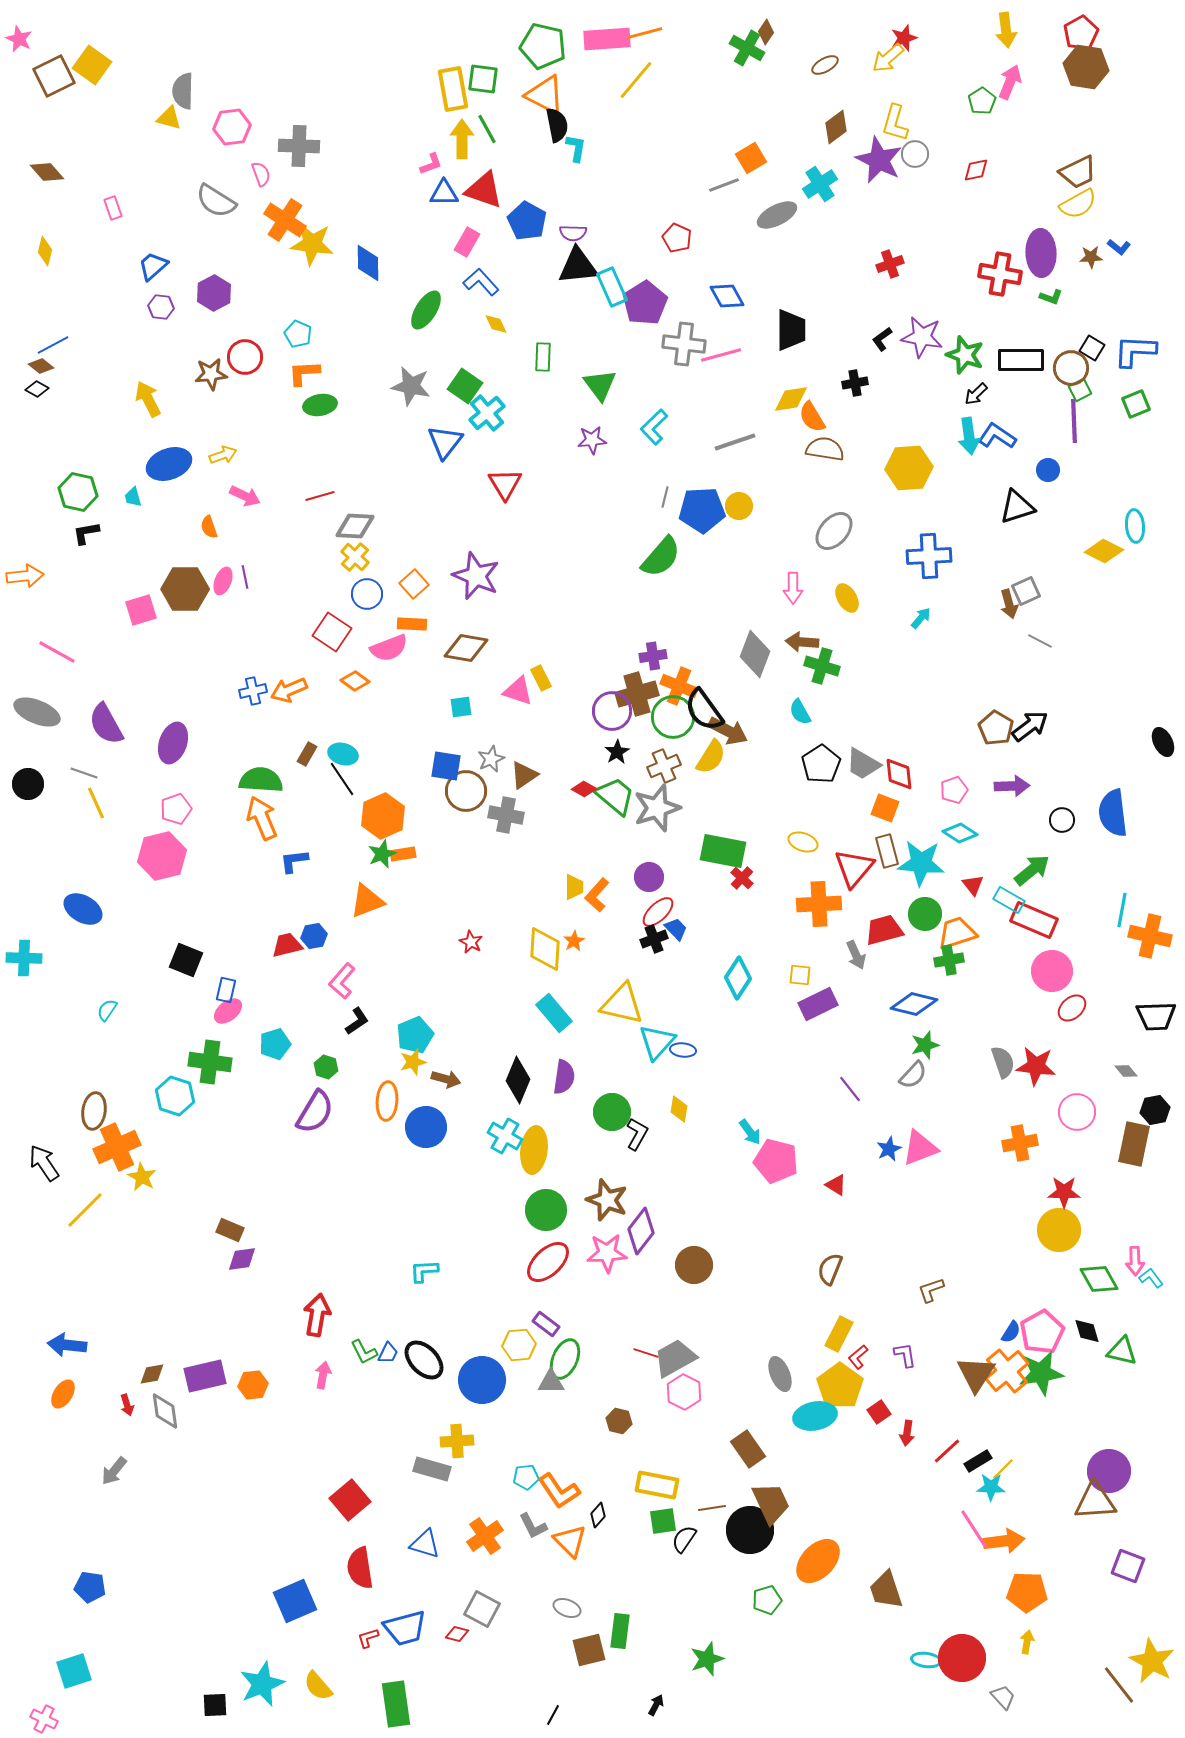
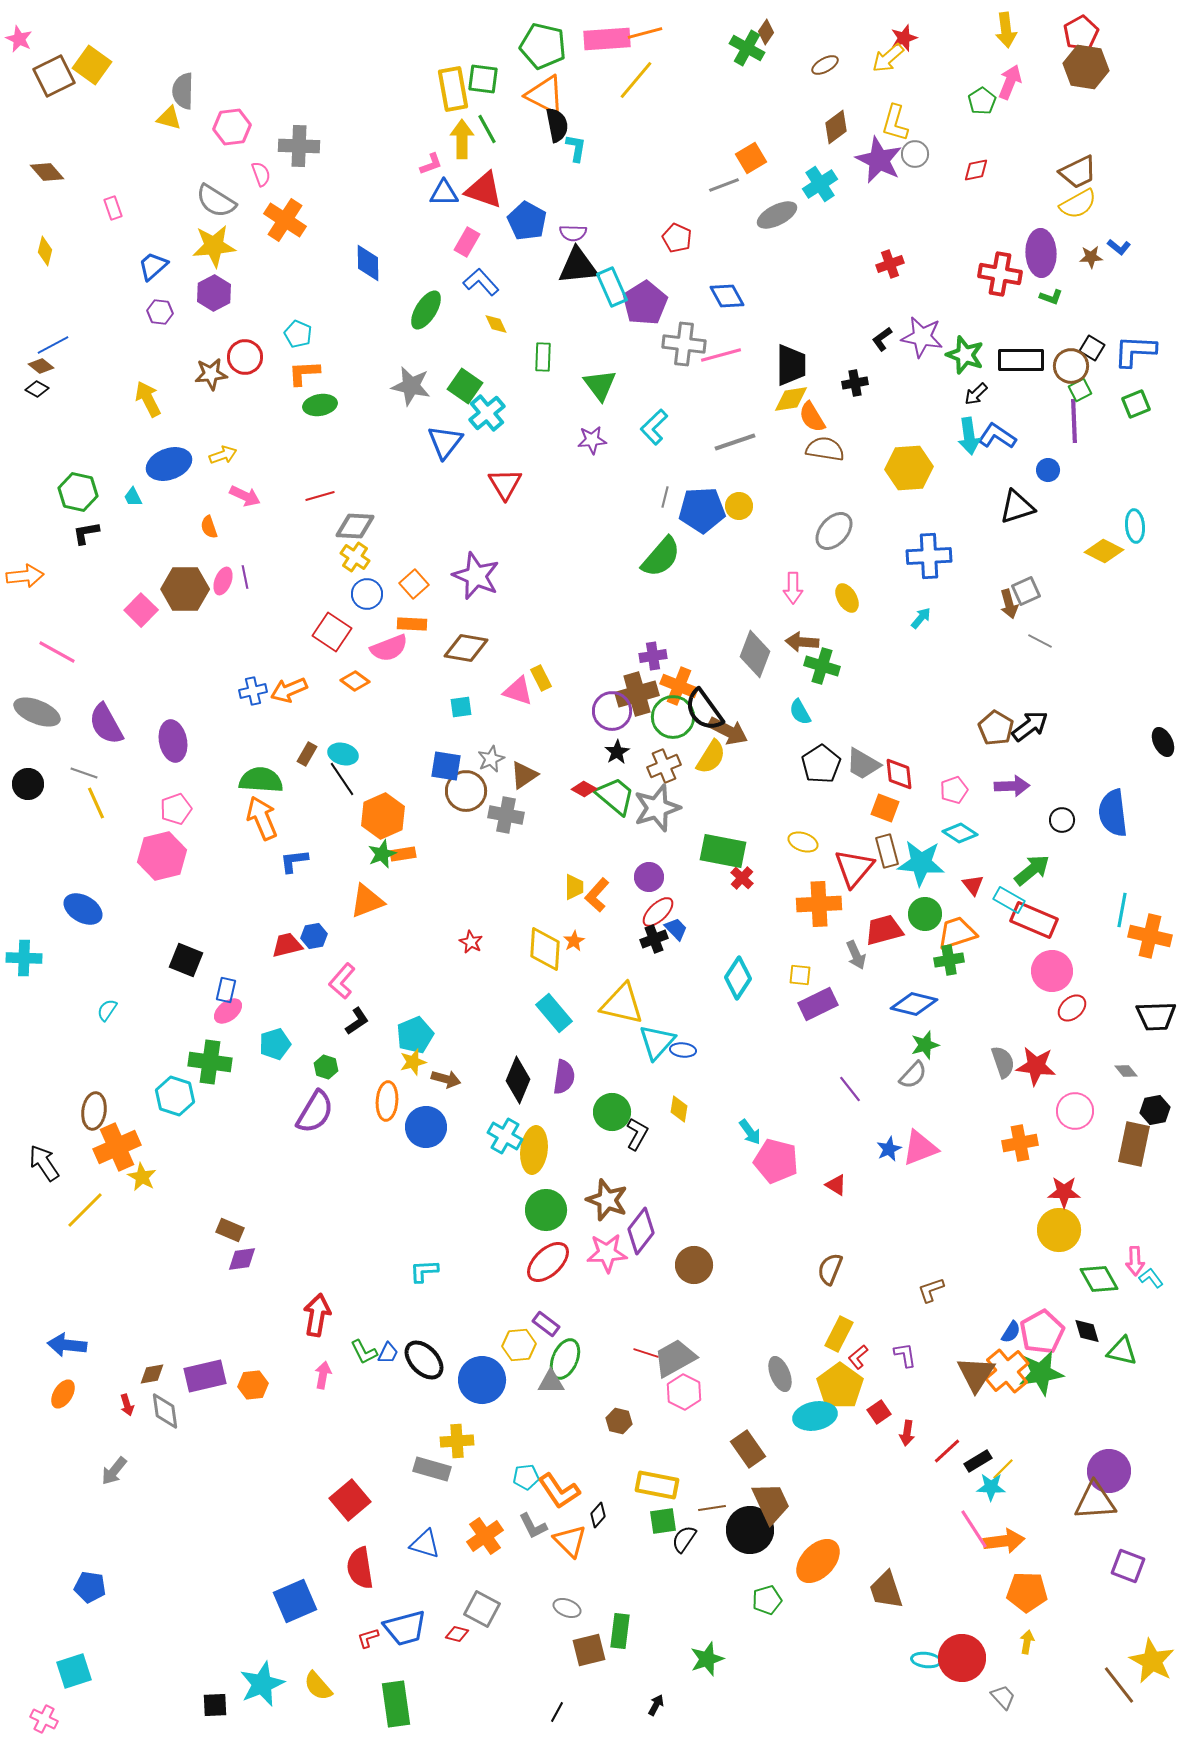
yellow star at (312, 244): moved 98 px left, 2 px down; rotated 12 degrees counterclockwise
purple hexagon at (161, 307): moved 1 px left, 5 px down
black trapezoid at (791, 330): moved 35 px down
brown circle at (1071, 368): moved 2 px up
cyan trapezoid at (133, 497): rotated 10 degrees counterclockwise
yellow cross at (355, 557): rotated 8 degrees counterclockwise
pink square at (141, 610): rotated 28 degrees counterclockwise
purple ellipse at (173, 743): moved 2 px up; rotated 30 degrees counterclockwise
pink circle at (1077, 1112): moved 2 px left, 1 px up
black line at (553, 1715): moved 4 px right, 3 px up
